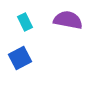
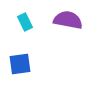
blue square: moved 6 px down; rotated 20 degrees clockwise
